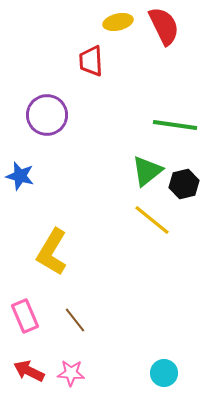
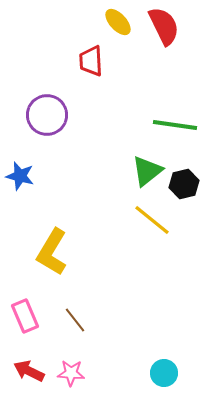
yellow ellipse: rotated 60 degrees clockwise
